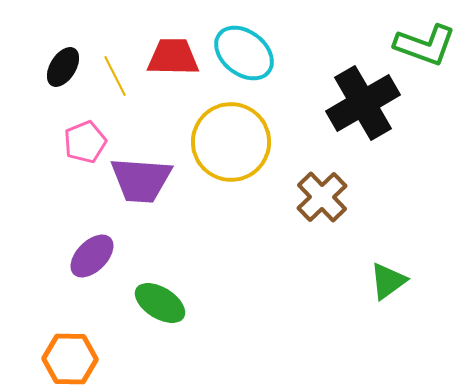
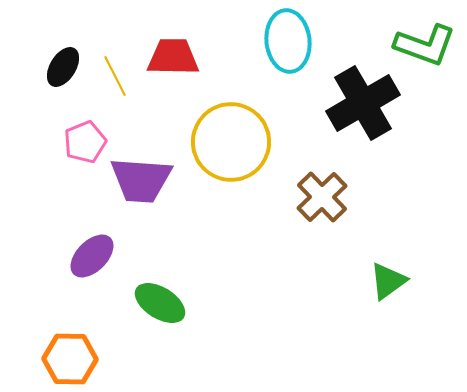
cyan ellipse: moved 44 px right, 12 px up; rotated 46 degrees clockwise
